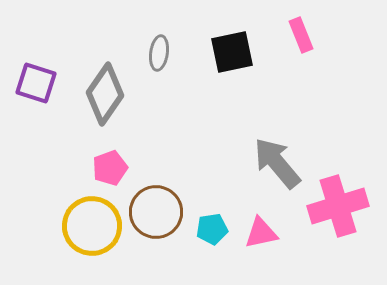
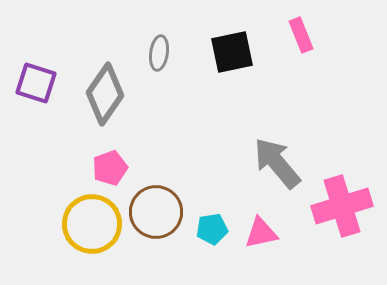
pink cross: moved 4 px right
yellow circle: moved 2 px up
